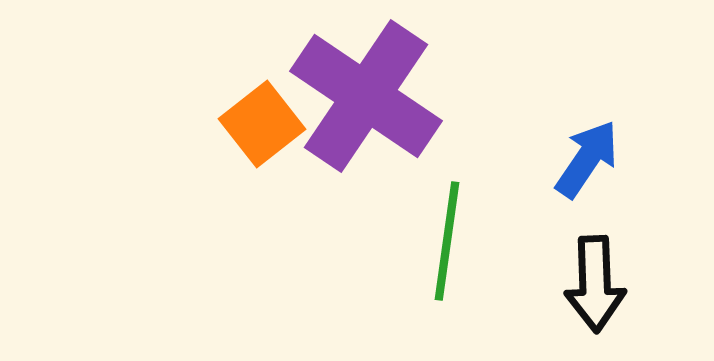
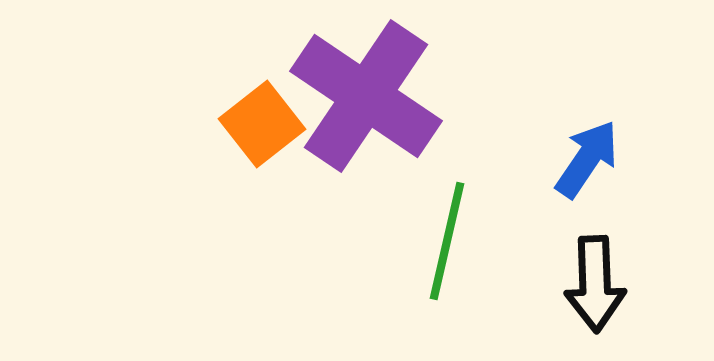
green line: rotated 5 degrees clockwise
